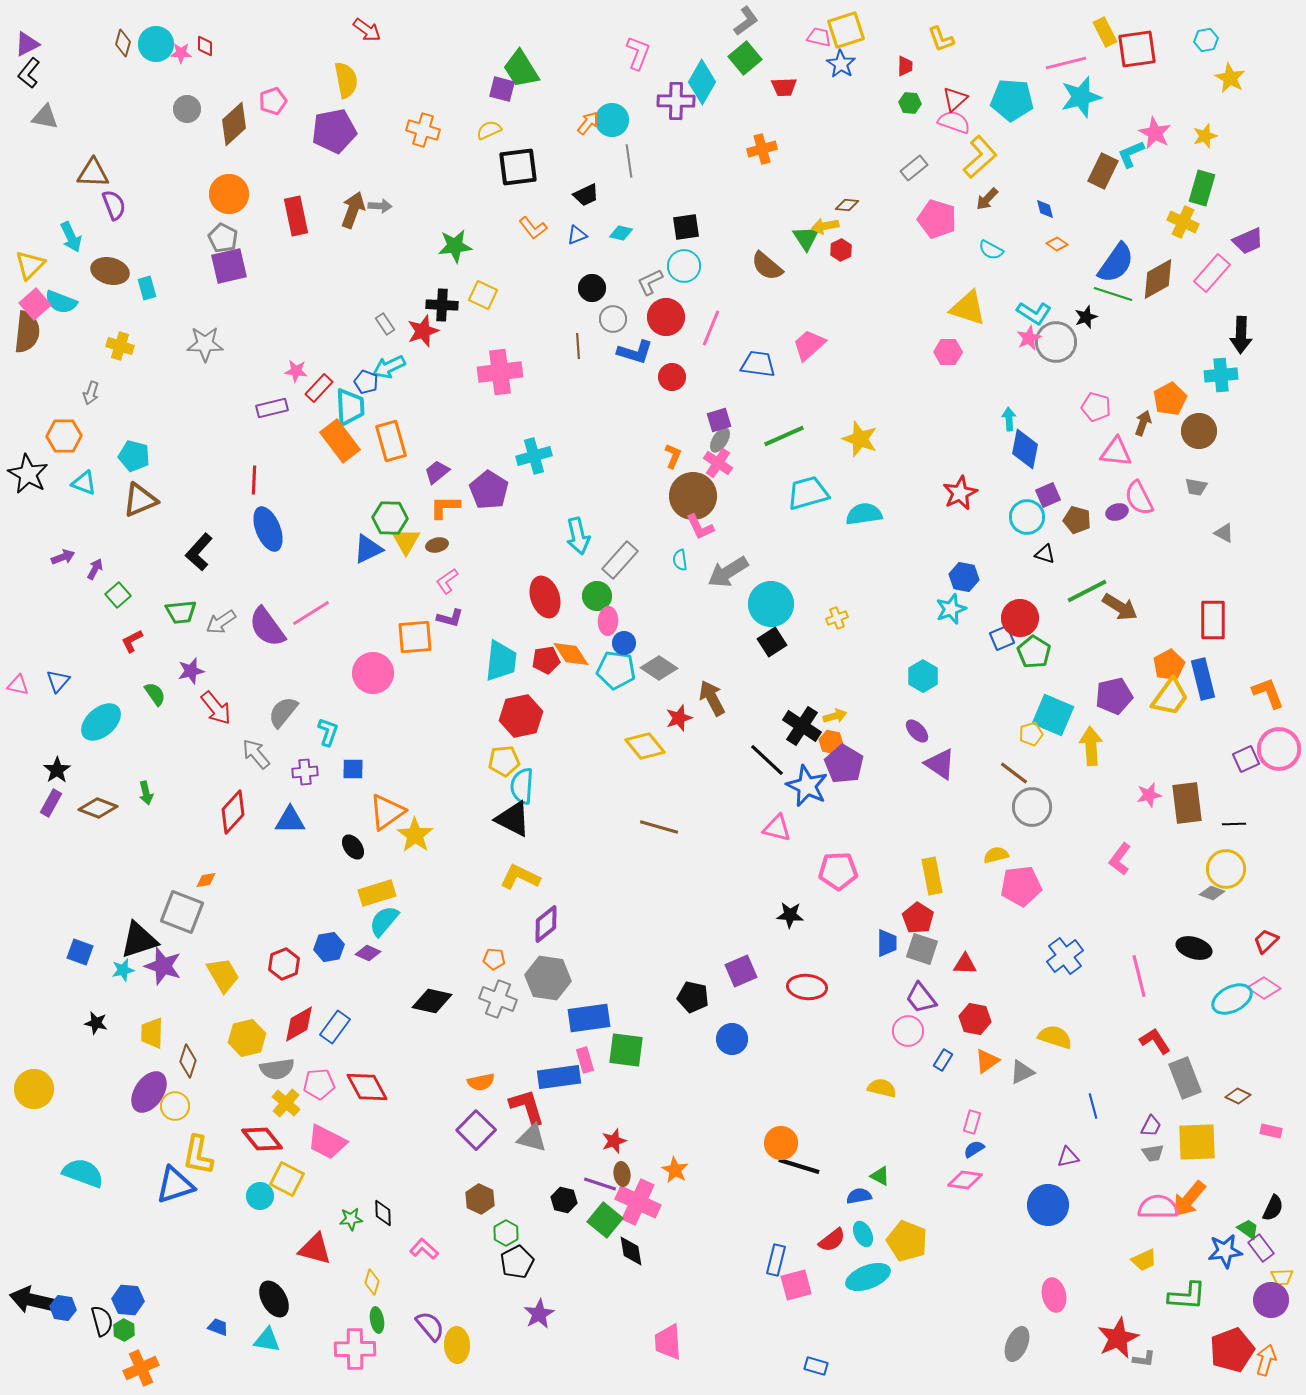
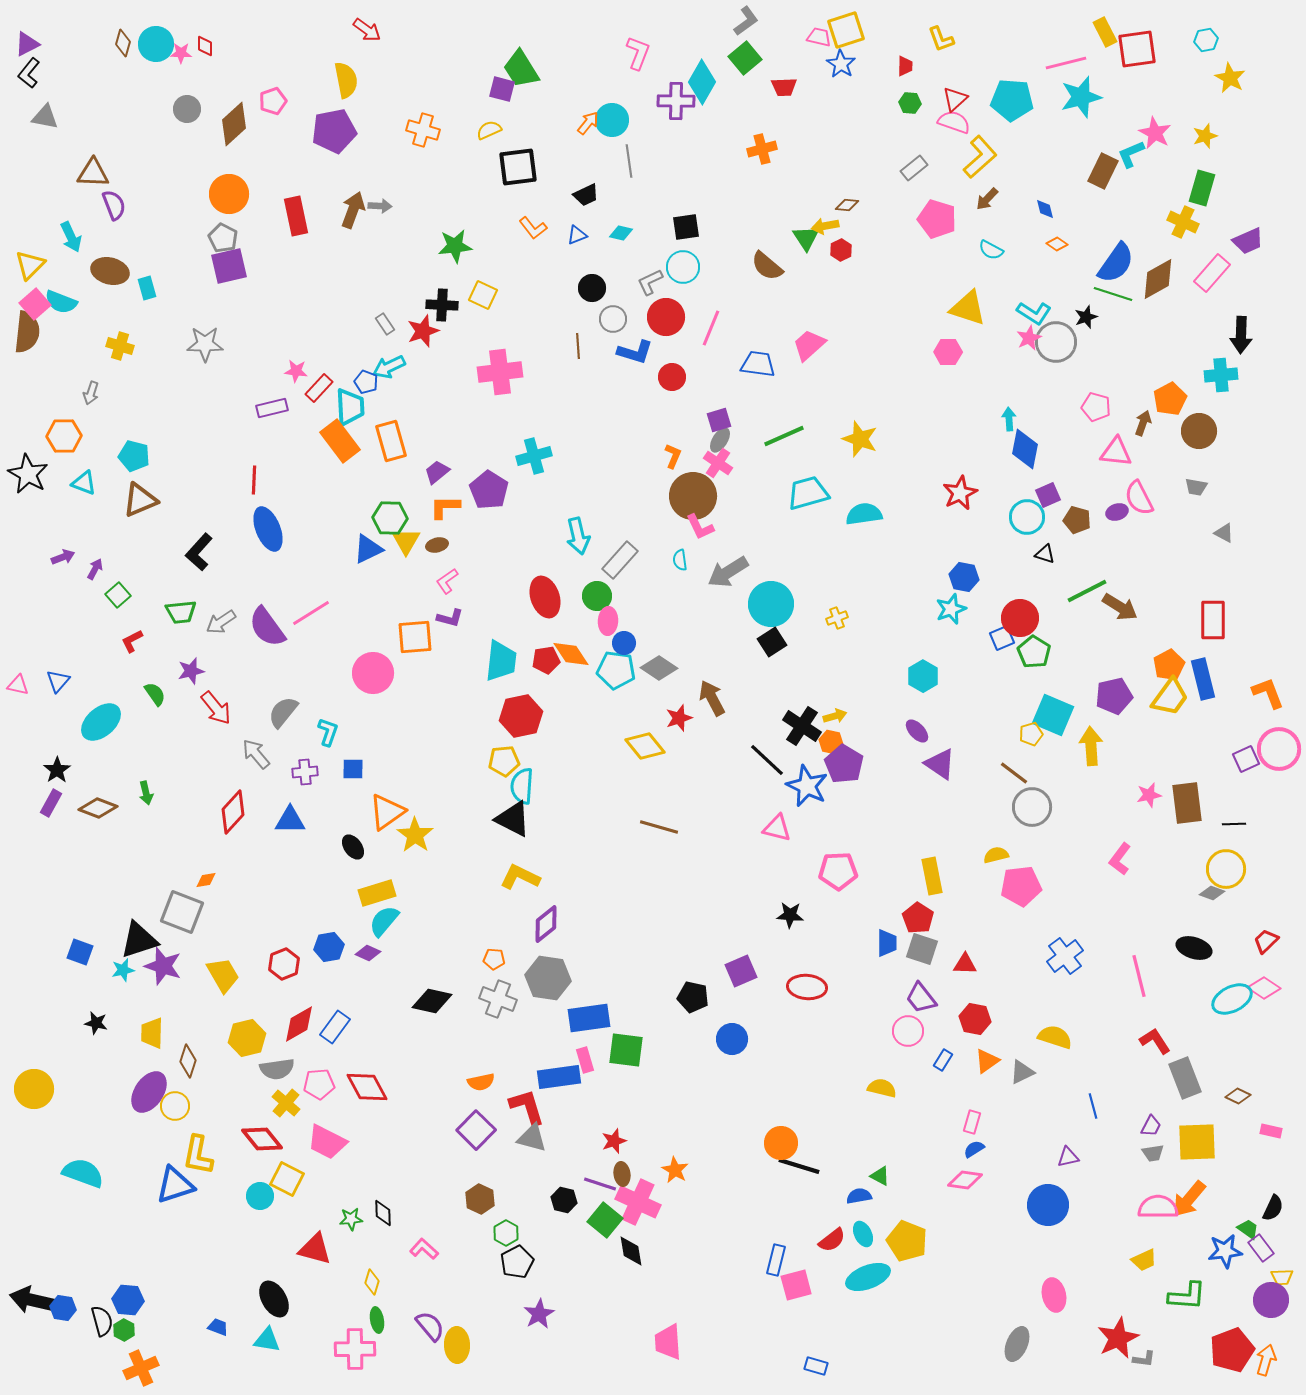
cyan circle at (684, 266): moved 1 px left, 1 px down
